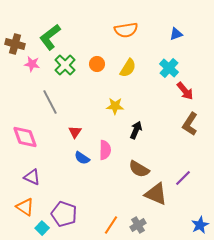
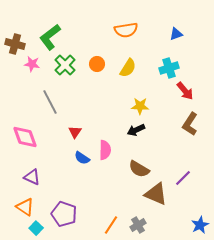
cyan cross: rotated 30 degrees clockwise
yellow star: moved 25 px right
black arrow: rotated 138 degrees counterclockwise
cyan square: moved 6 px left
